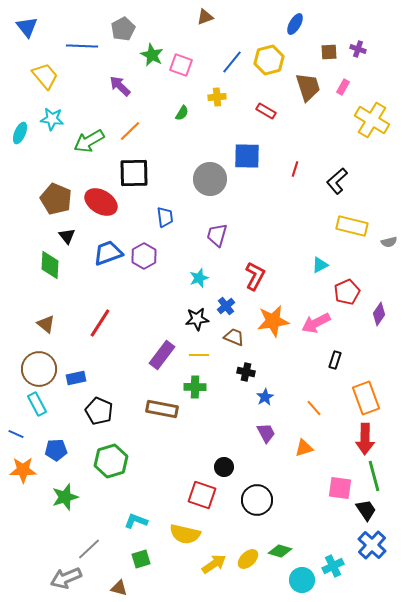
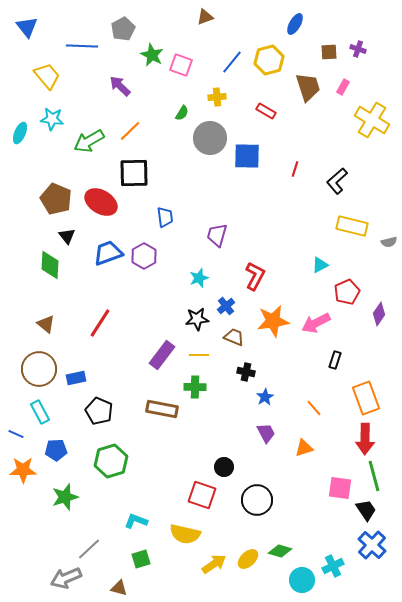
yellow trapezoid at (45, 76): moved 2 px right
gray circle at (210, 179): moved 41 px up
cyan rectangle at (37, 404): moved 3 px right, 8 px down
